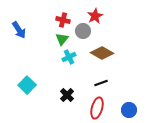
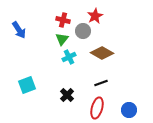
cyan square: rotated 24 degrees clockwise
